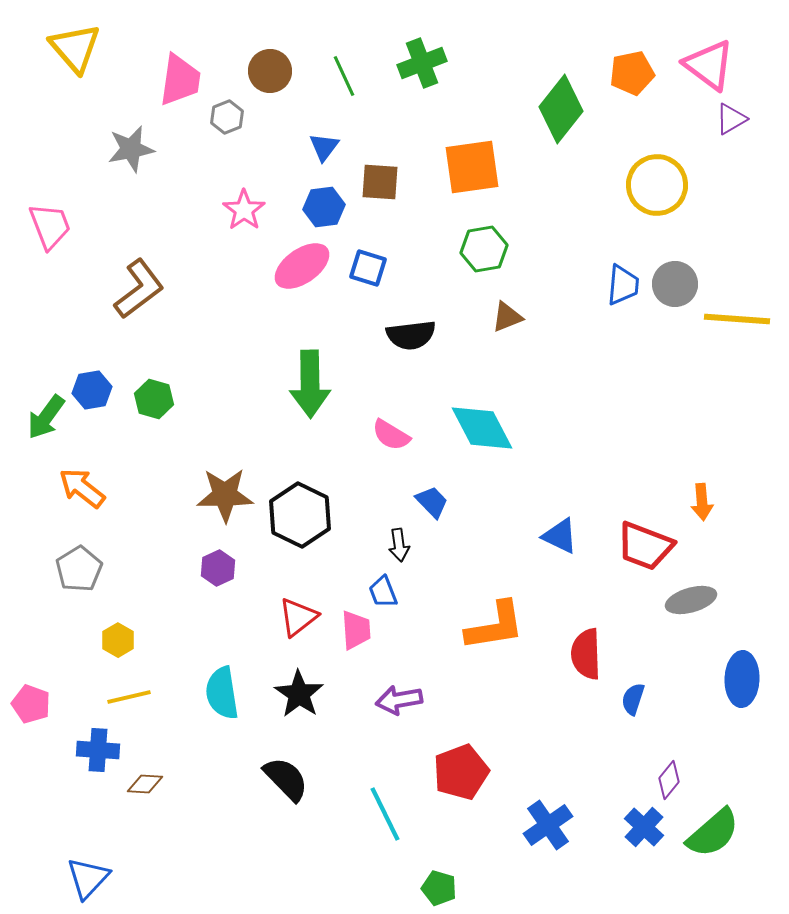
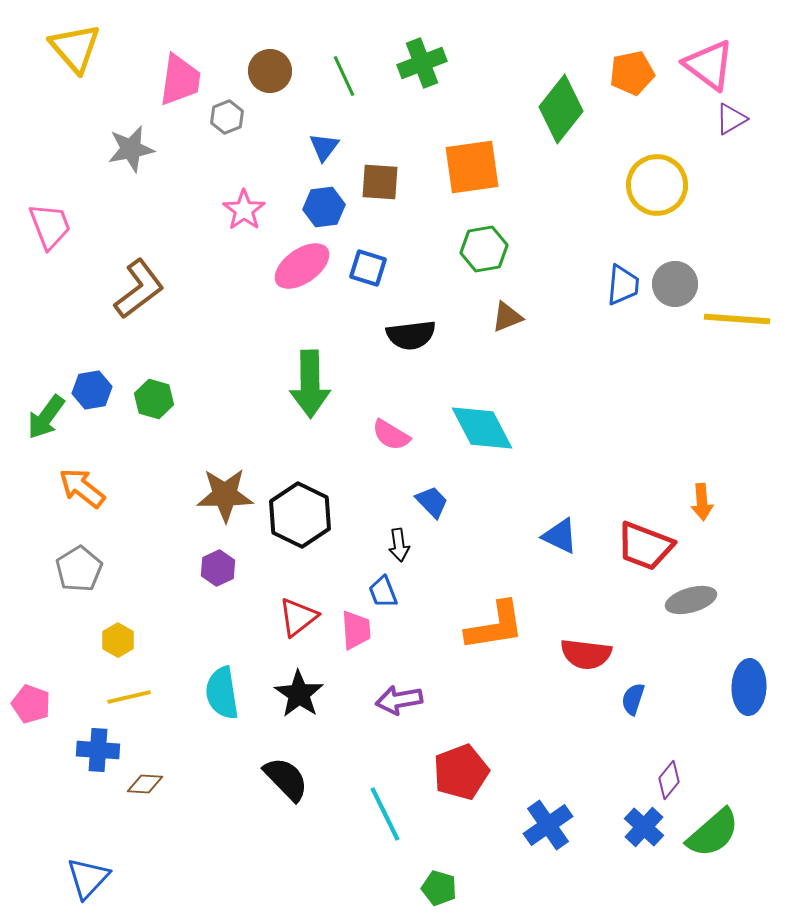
red semicircle at (586, 654): rotated 81 degrees counterclockwise
blue ellipse at (742, 679): moved 7 px right, 8 px down
